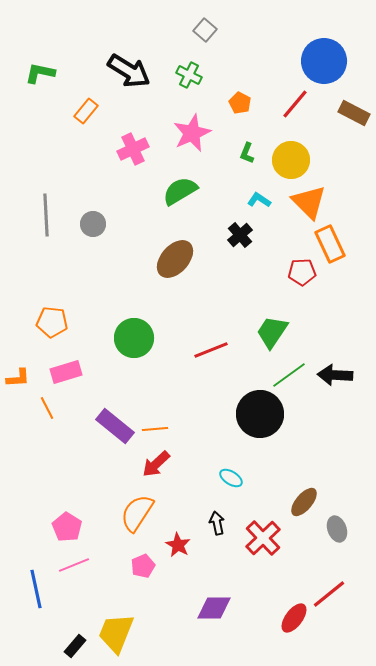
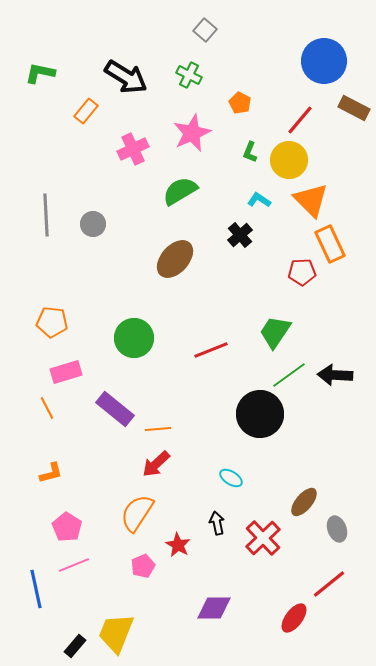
black arrow at (129, 71): moved 3 px left, 6 px down
red line at (295, 104): moved 5 px right, 16 px down
brown rectangle at (354, 113): moved 5 px up
green L-shape at (247, 153): moved 3 px right, 1 px up
yellow circle at (291, 160): moved 2 px left
orange triangle at (309, 202): moved 2 px right, 2 px up
green trapezoid at (272, 332): moved 3 px right
orange L-shape at (18, 378): moved 33 px right, 95 px down; rotated 10 degrees counterclockwise
purple rectangle at (115, 426): moved 17 px up
orange line at (155, 429): moved 3 px right
red line at (329, 594): moved 10 px up
